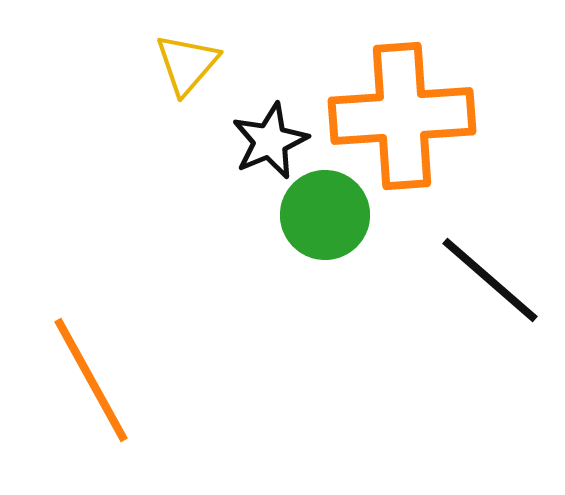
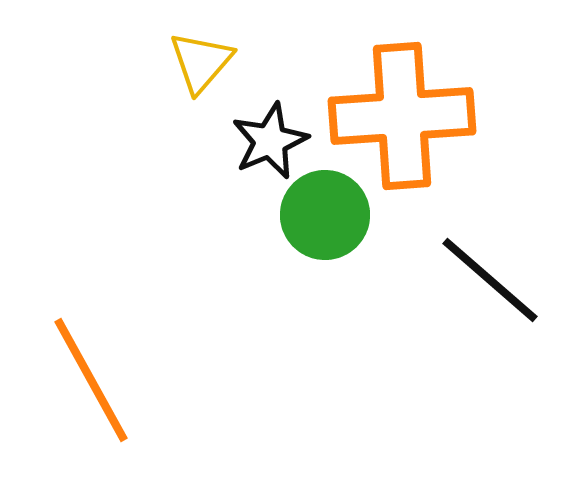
yellow triangle: moved 14 px right, 2 px up
